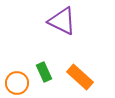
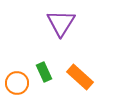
purple triangle: moved 1 px left, 2 px down; rotated 36 degrees clockwise
